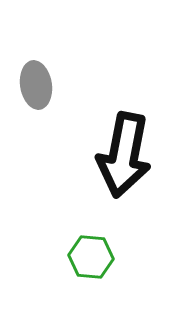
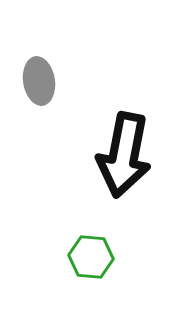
gray ellipse: moved 3 px right, 4 px up
